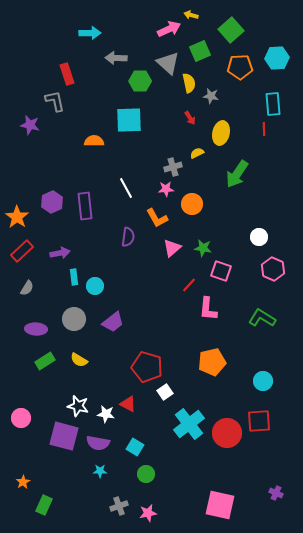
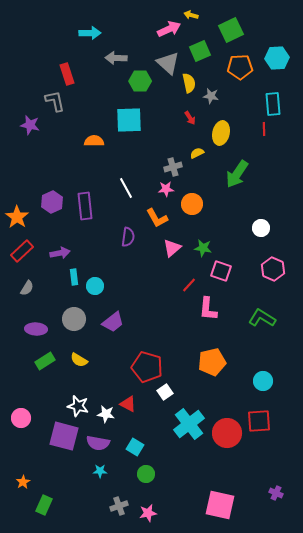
green square at (231, 30): rotated 15 degrees clockwise
white circle at (259, 237): moved 2 px right, 9 px up
